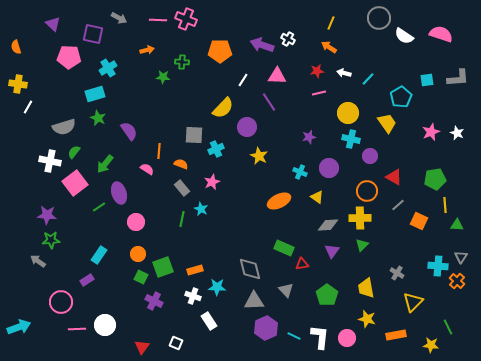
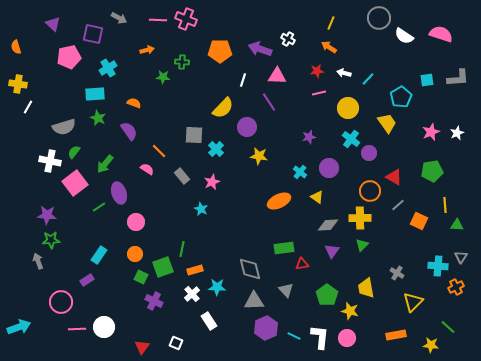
purple arrow at (262, 45): moved 2 px left, 4 px down
pink pentagon at (69, 57): rotated 15 degrees counterclockwise
white line at (243, 80): rotated 16 degrees counterclockwise
cyan rectangle at (95, 94): rotated 12 degrees clockwise
yellow circle at (348, 113): moved 5 px up
white star at (457, 133): rotated 24 degrees clockwise
cyan cross at (351, 139): rotated 24 degrees clockwise
cyan cross at (216, 149): rotated 21 degrees counterclockwise
orange line at (159, 151): rotated 49 degrees counterclockwise
yellow star at (259, 156): rotated 18 degrees counterclockwise
purple circle at (370, 156): moved 1 px left, 3 px up
orange semicircle at (181, 164): moved 47 px left, 61 px up
cyan cross at (300, 172): rotated 16 degrees clockwise
green pentagon at (435, 179): moved 3 px left, 8 px up
gray rectangle at (182, 188): moved 12 px up
orange circle at (367, 191): moved 3 px right
green line at (182, 219): moved 30 px down
green rectangle at (284, 248): rotated 30 degrees counterclockwise
orange circle at (138, 254): moved 3 px left
gray arrow at (38, 261): rotated 35 degrees clockwise
orange cross at (457, 281): moved 1 px left, 6 px down; rotated 21 degrees clockwise
white cross at (193, 296): moved 1 px left, 2 px up; rotated 28 degrees clockwise
yellow star at (367, 319): moved 17 px left, 8 px up
white circle at (105, 325): moved 1 px left, 2 px down
green line at (448, 327): rotated 21 degrees counterclockwise
